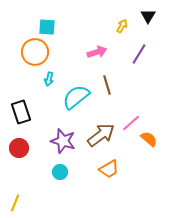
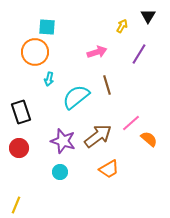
brown arrow: moved 3 px left, 1 px down
yellow line: moved 1 px right, 2 px down
